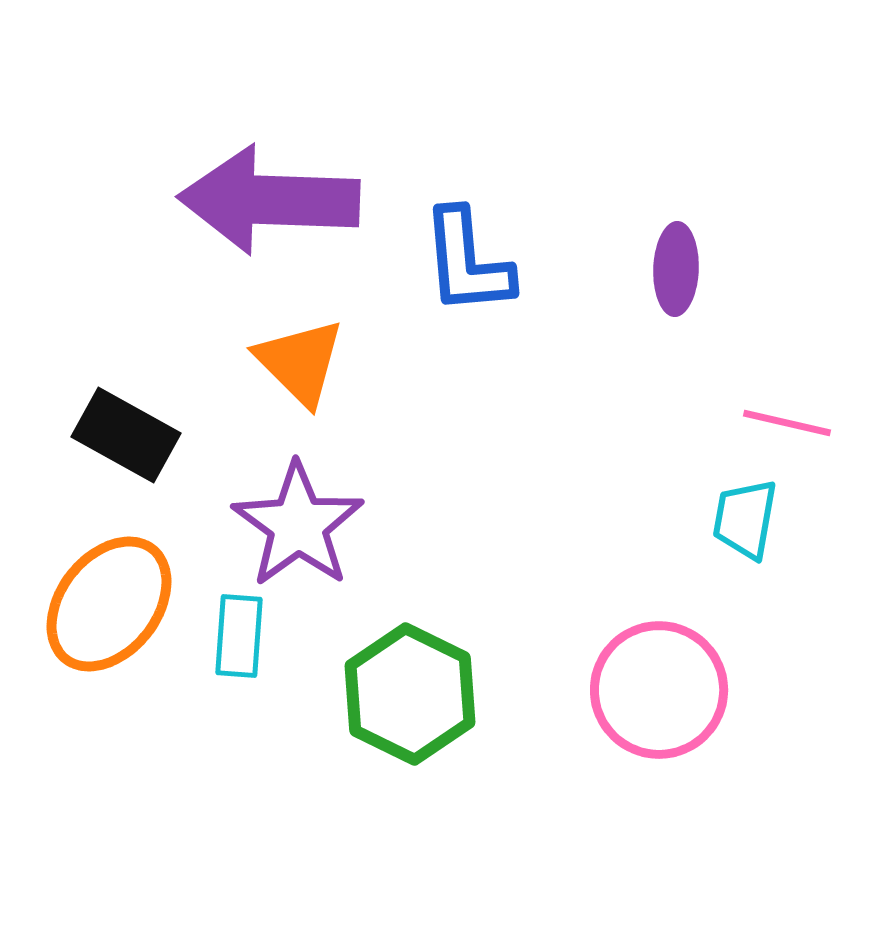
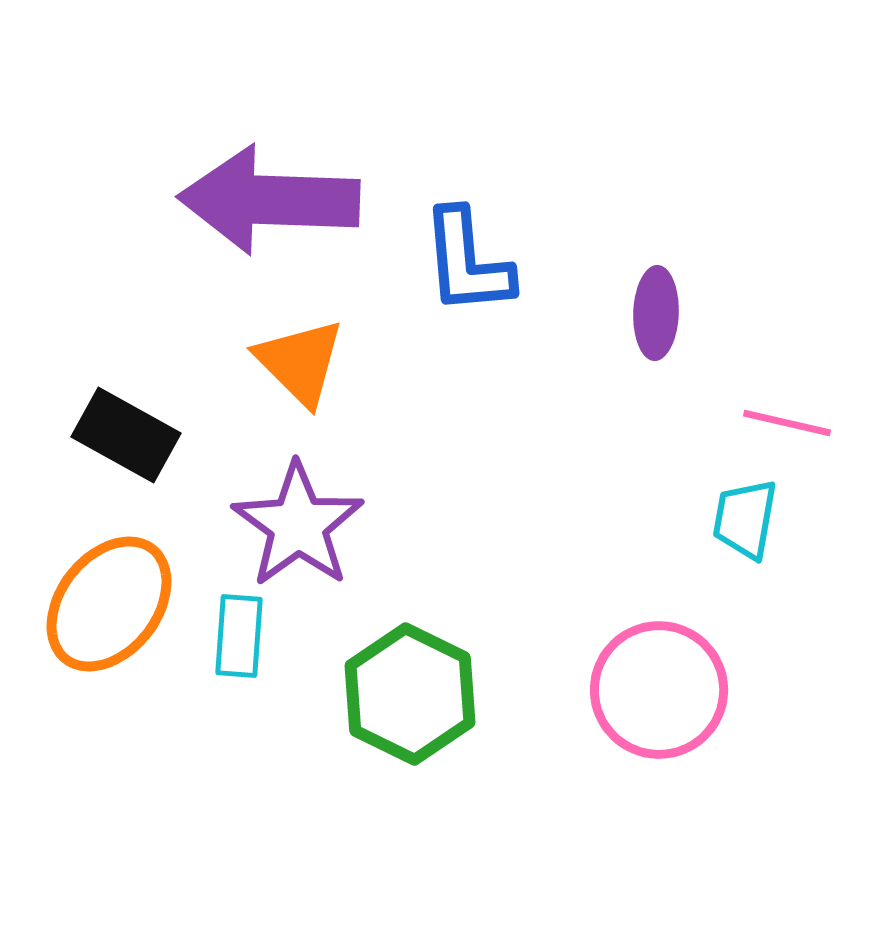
purple ellipse: moved 20 px left, 44 px down
